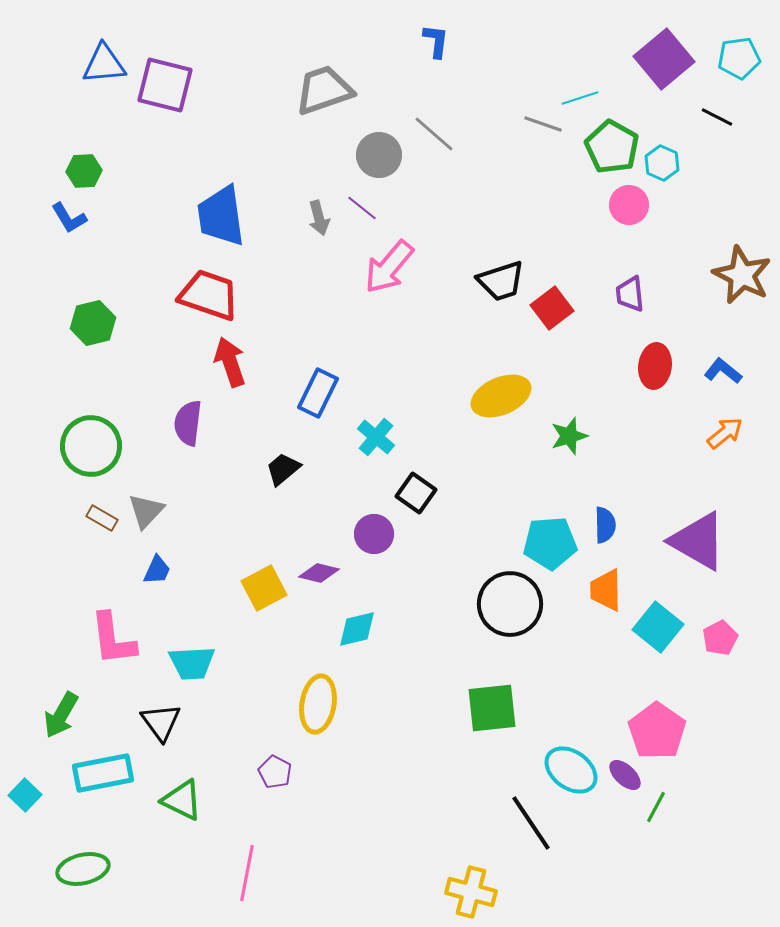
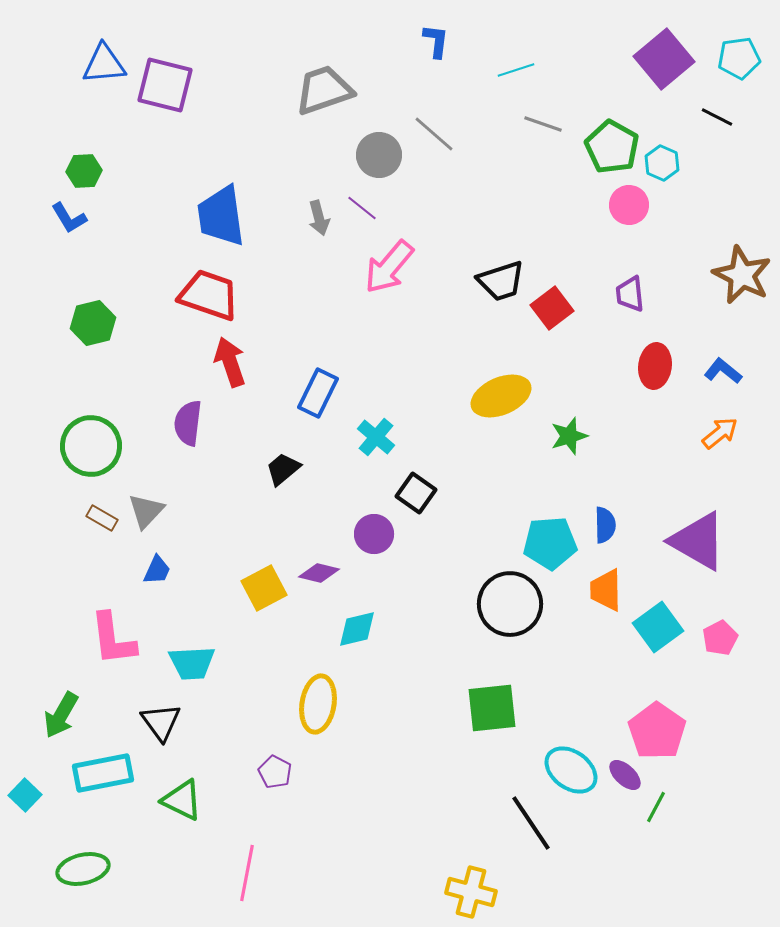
cyan line at (580, 98): moved 64 px left, 28 px up
orange arrow at (725, 433): moved 5 px left
cyan square at (658, 627): rotated 15 degrees clockwise
